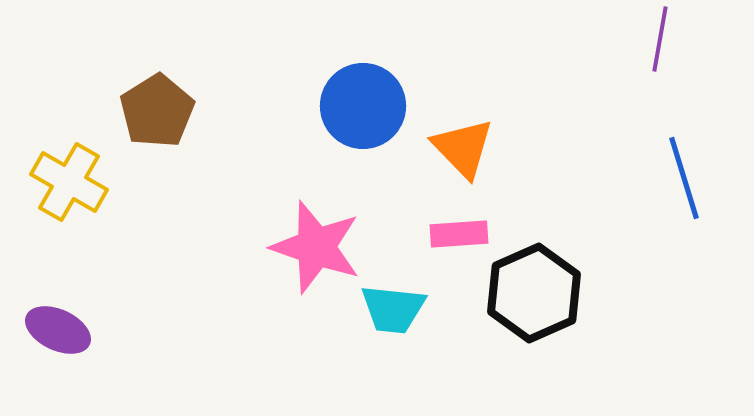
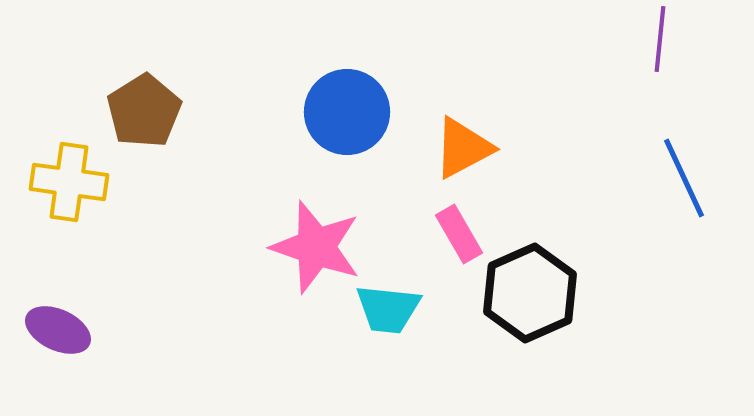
purple line: rotated 4 degrees counterclockwise
blue circle: moved 16 px left, 6 px down
brown pentagon: moved 13 px left
orange triangle: rotated 46 degrees clockwise
blue line: rotated 8 degrees counterclockwise
yellow cross: rotated 22 degrees counterclockwise
pink rectangle: rotated 64 degrees clockwise
black hexagon: moved 4 px left
cyan trapezoid: moved 5 px left
